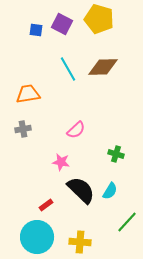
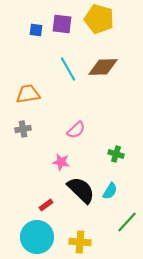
purple square: rotated 20 degrees counterclockwise
